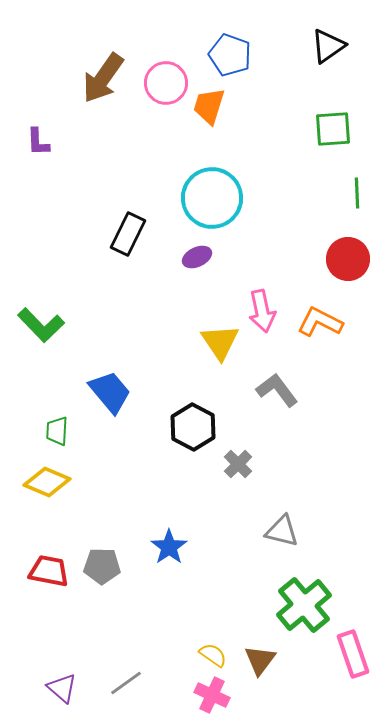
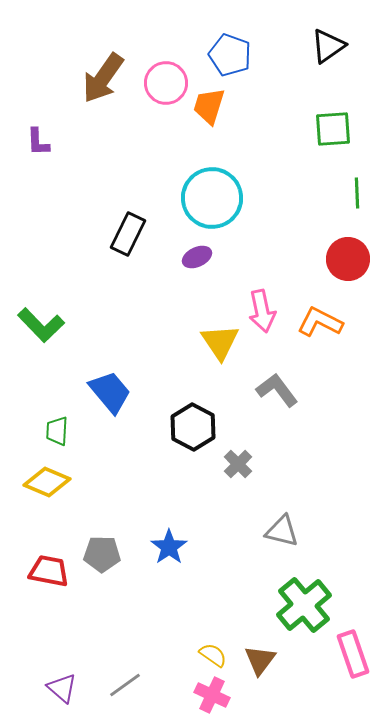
gray pentagon: moved 12 px up
gray line: moved 1 px left, 2 px down
